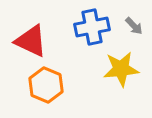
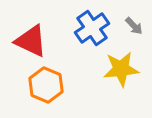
blue cross: moved 1 px down; rotated 24 degrees counterclockwise
